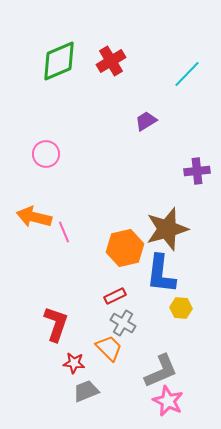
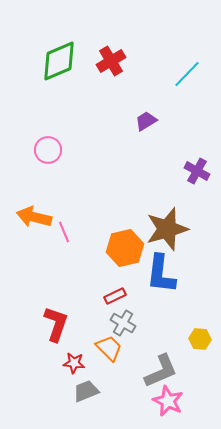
pink circle: moved 2 px right, 4 px up
purple cross: rotated 35 degrees clockwise
yellow hexagon: moved 19 px right, 31 px down
